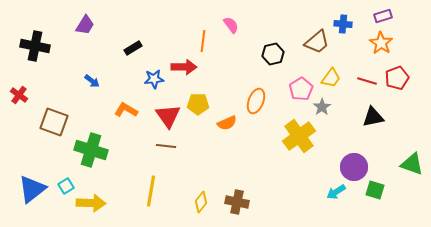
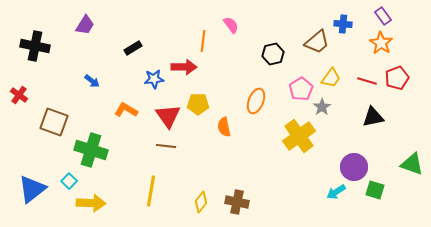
purple rectangle: rotated 72 degrees clockwise
orange semicircle: moved 3 px left, 4 px down; rotated 102 degrees clockwise
cyan square: moved 3 px right, 5 px up; rotated 14 degrees counterclockwise
